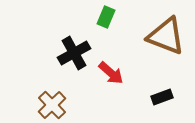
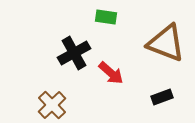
green rectangle: rotated 75 degrees clockwise
brown triangle: moved 7 px down
